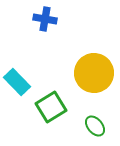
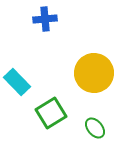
blue cross: rotated 15 degrees counterclockwise
green square: moved 6 px down
green ellipse: moved 2 px down
